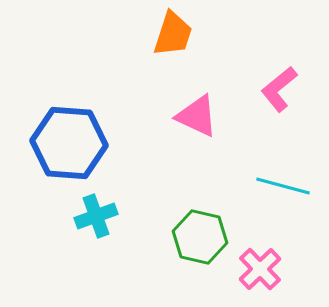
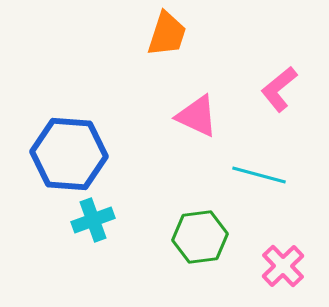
orange trapezoid: moved 6 px left
blue hexagon: moved 11 px down
cyan line: moved 24 px left, 11 px up
cyan cross: moved 3 px left, 4 px down
green hexagon: rotated 20 degrees counterclockwise
pink cross: moved 23 px right, 3 px up
